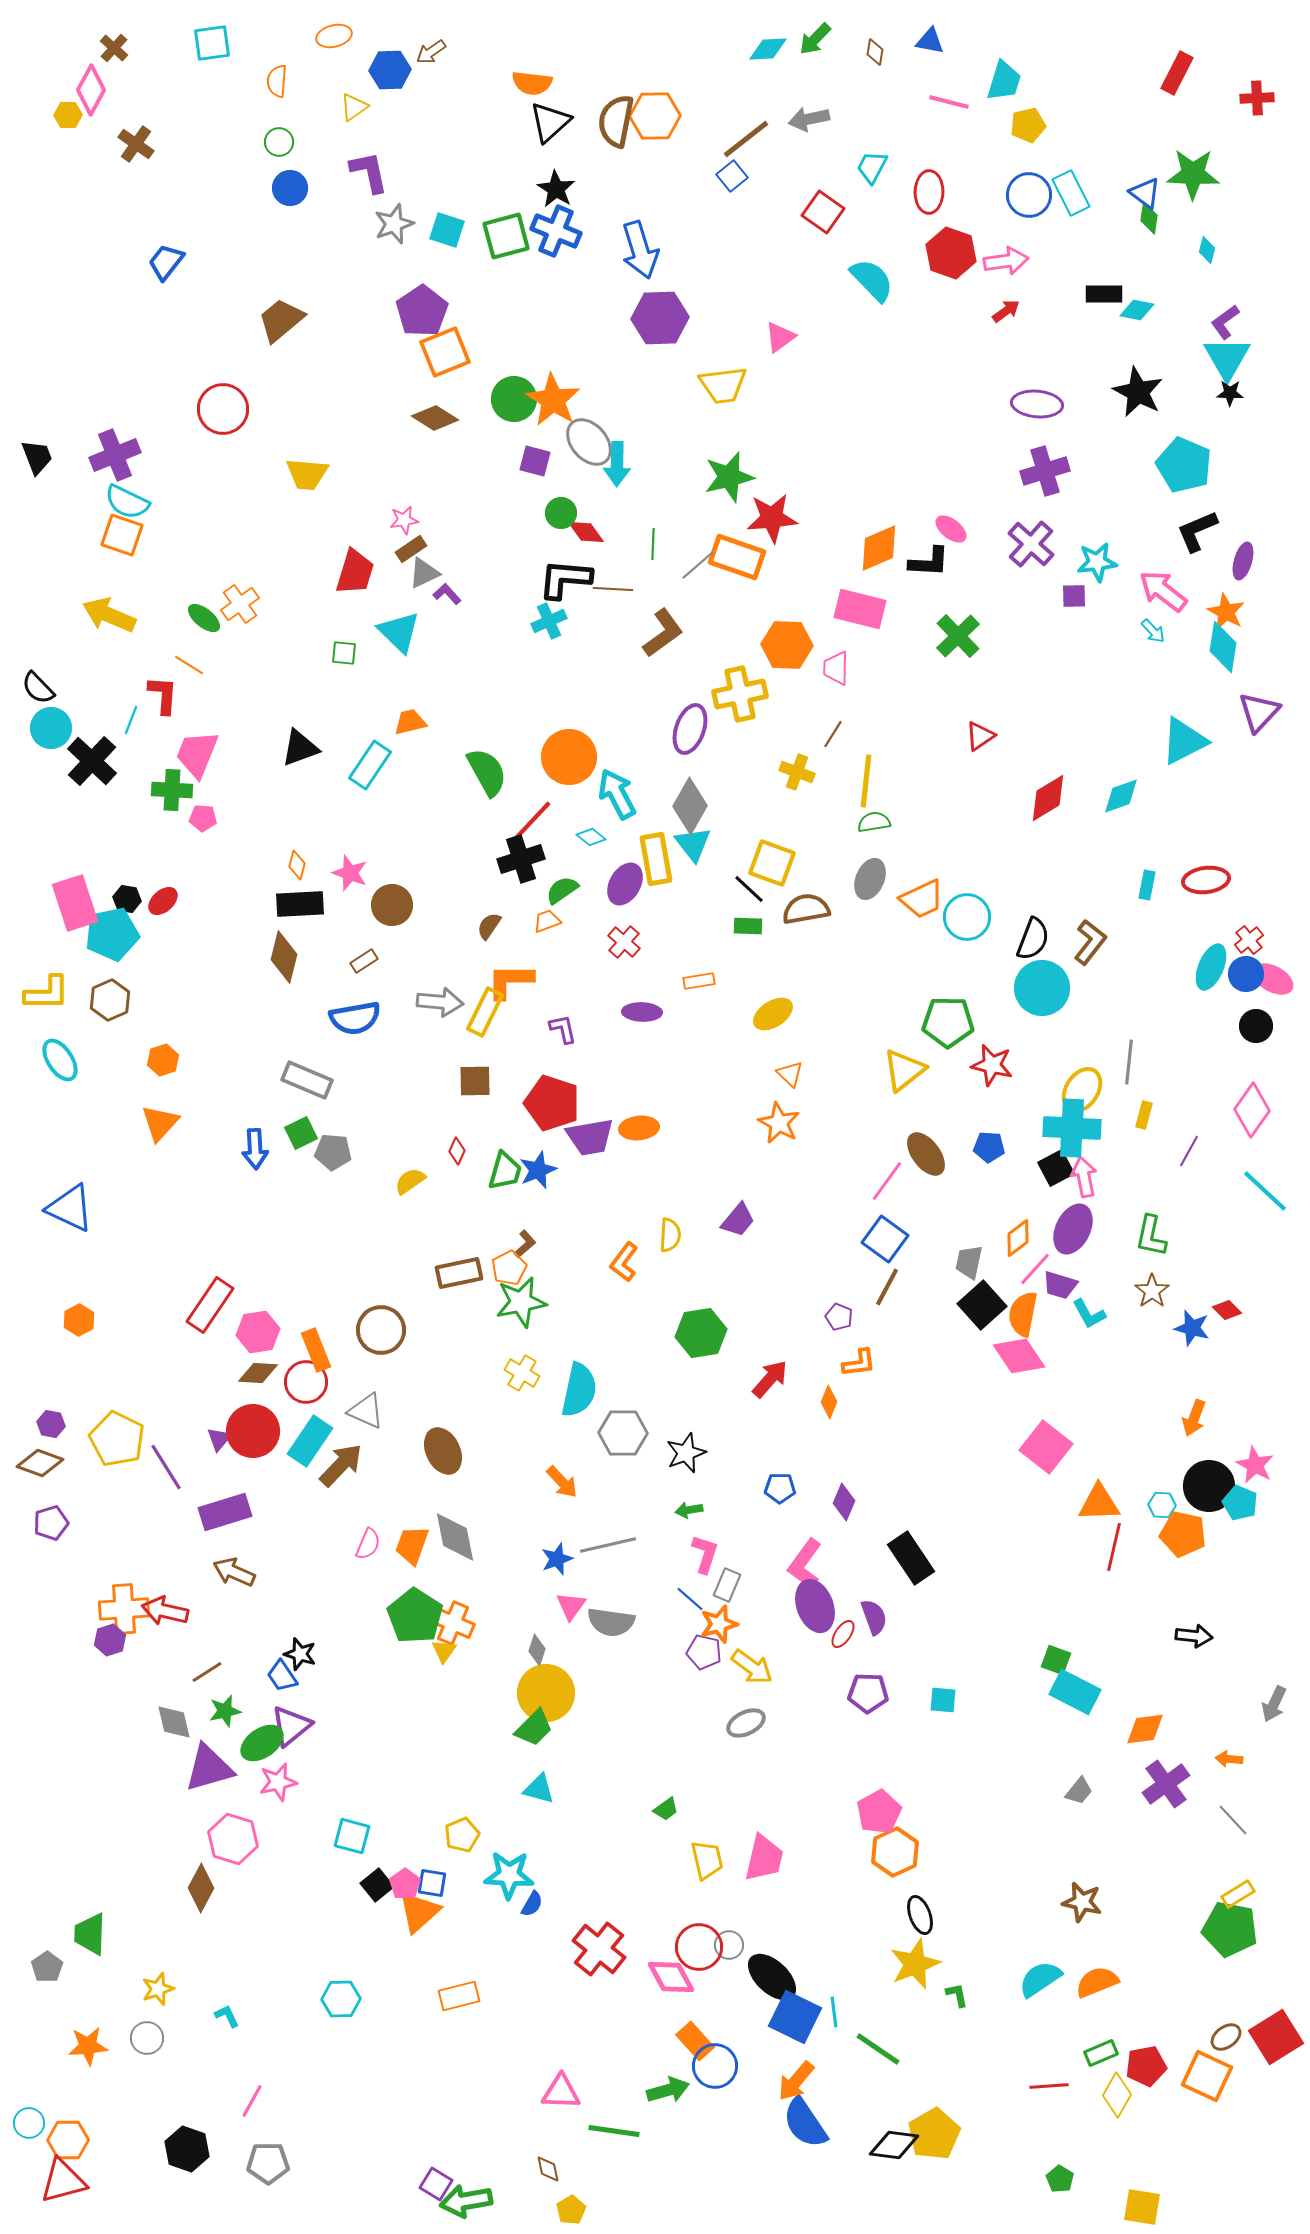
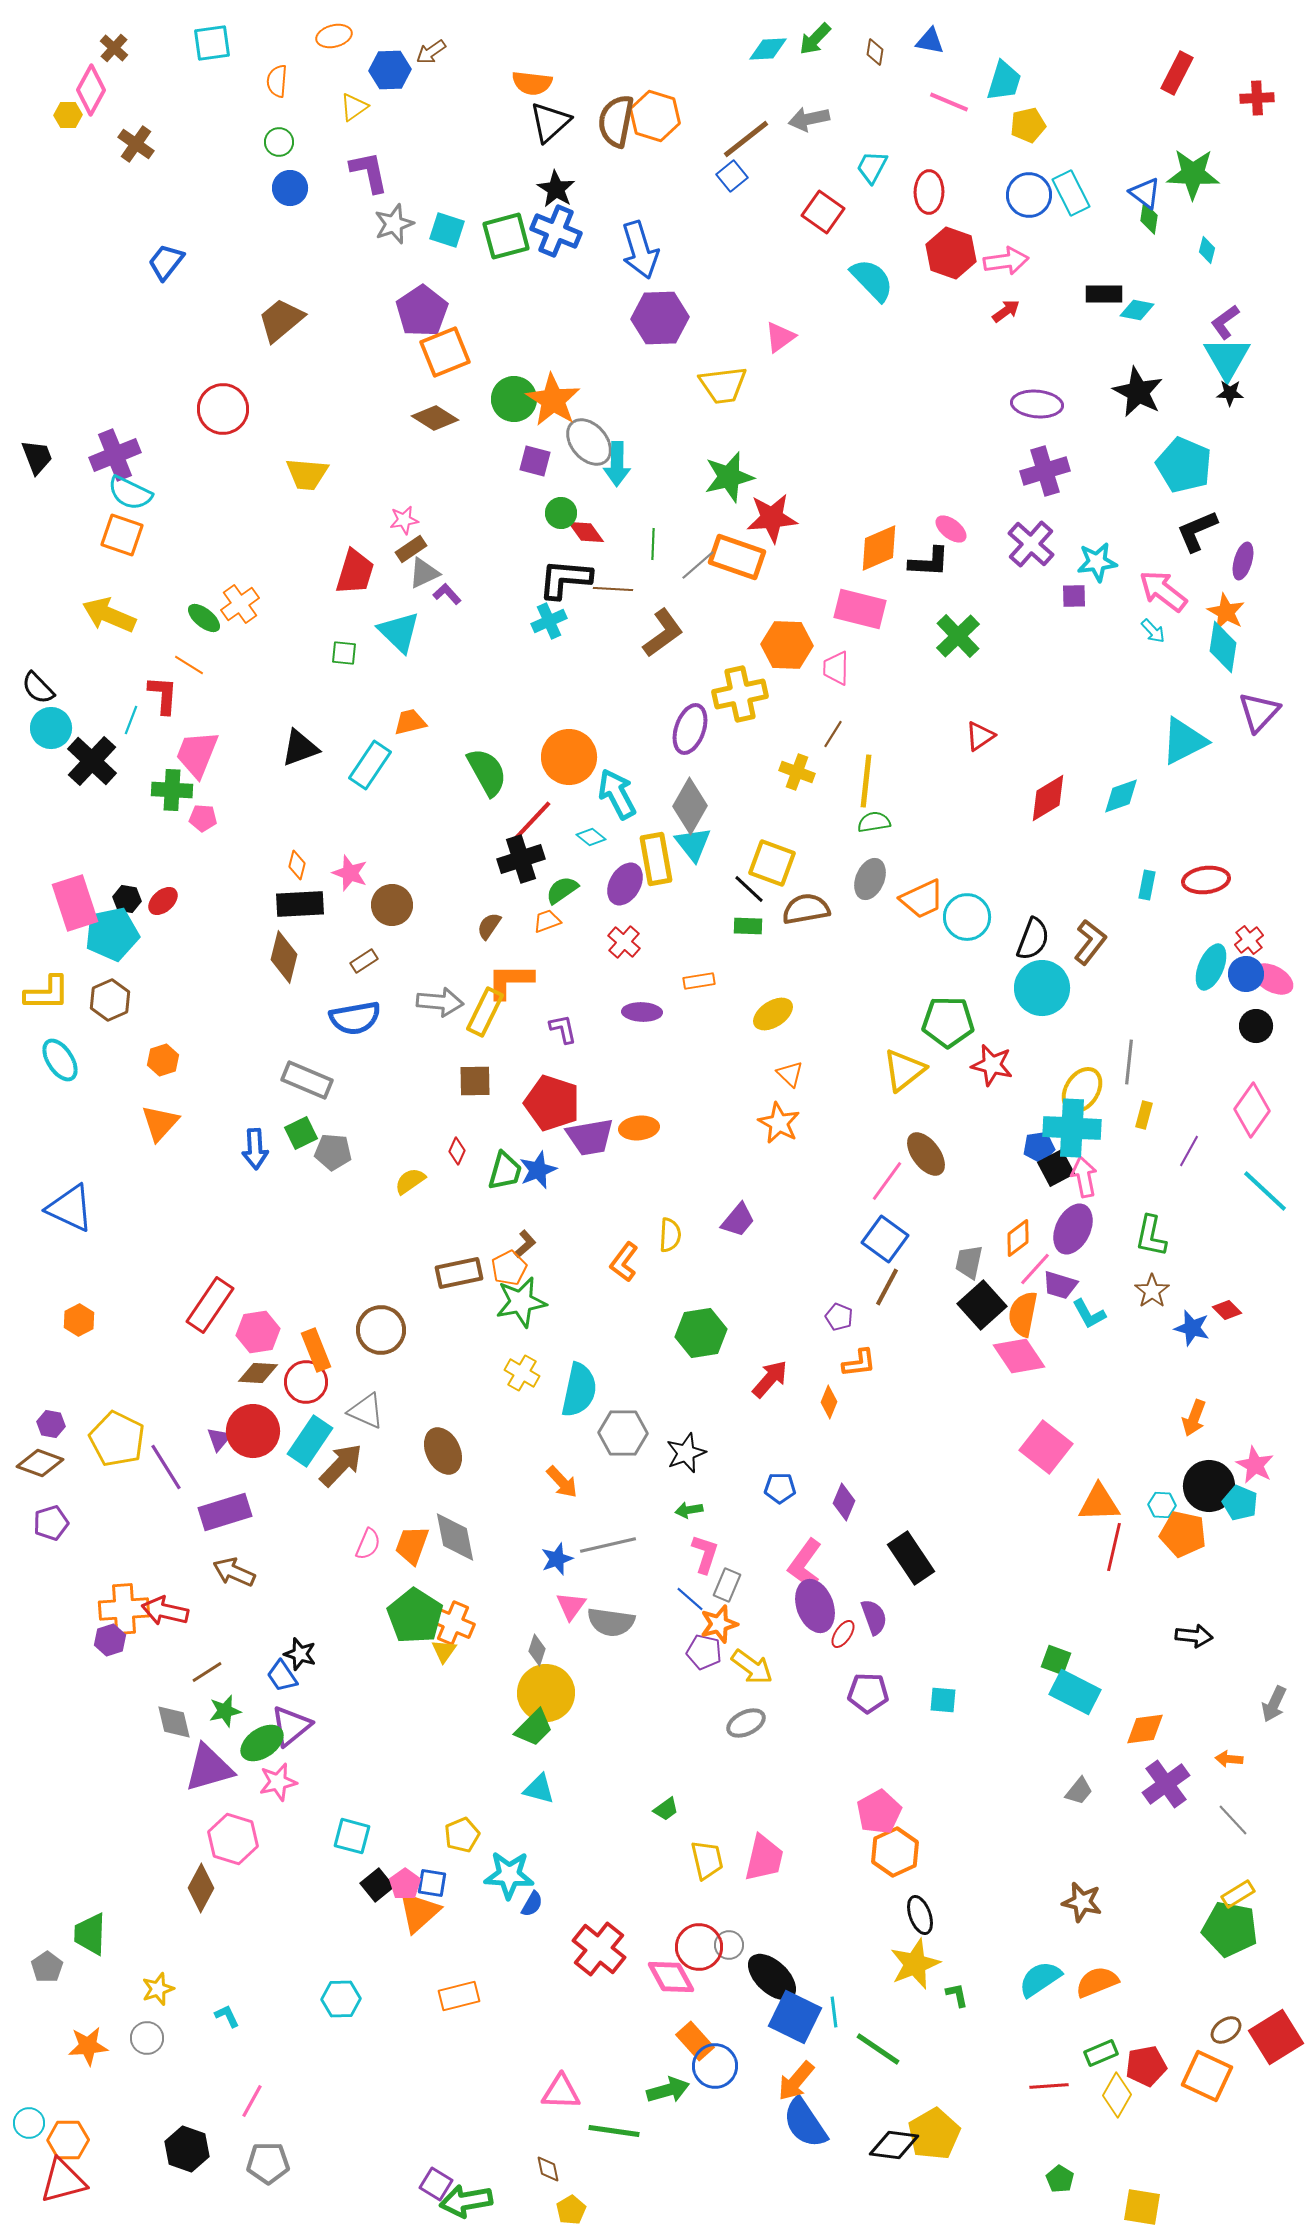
pink line at (949, 102): rotated 9 degrees clockwise
orange hexagon at (655, 116): rotated 18 degrees clockwise
cyan semicircle at (127, 502): moved 3 px right, 9 px up
blue pentagon at (989, 1147): moved 50 px right; rotated 12 degrees counterclockwise
brown ellipse at (1226, 2037): moved 7 px up
